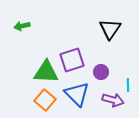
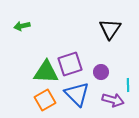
purple square: moved 2 px left, 4 px down
orange square: rotated 20 degrees clockwise
